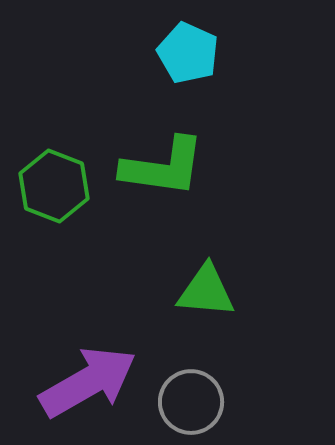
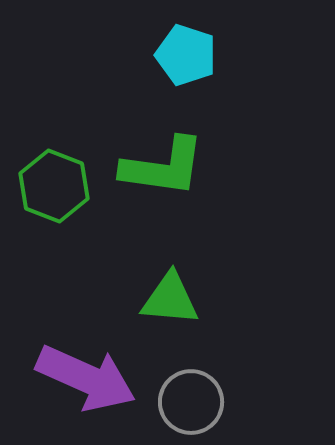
cyan pentagon: moved 2 px left, 2 px down; rotated 6 degrees counterclockwise
green triangle: moved 36 px left, 8 px down
purple arrow: moved 2 px left, 4 px up; rotated 54 degrees clockwise
